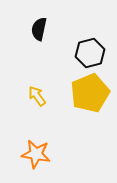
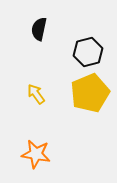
black hexagon: moved 2 px left, 1 px up
yellow arrow: moved 1 px left, 2 px up
